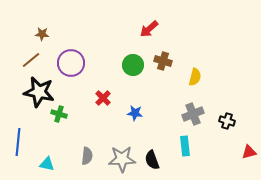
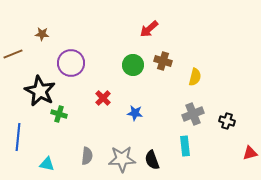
brown line: moved 18 px left, 6 px up; rotated 18 degrees clockwise
black star: moved 1 px right, 1 px up; rotated 16 degrees clockwise
blue line: moved 5 px up
red triangle: moved 1 px right, 1 px down
